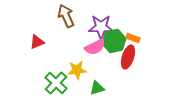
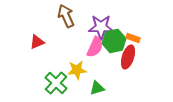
pink semicircle: rotated 40 degrees counterclockwise
